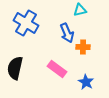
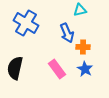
pink rectangle: rotated 18 degrees clockwise
blue star: moved 1 px left, 13 px up
